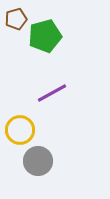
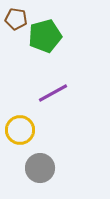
brown pentagon: rotated 25 degrees clockwise
purple line: moved 1 px right
gray circle: moved 2 px right, 7 px down
